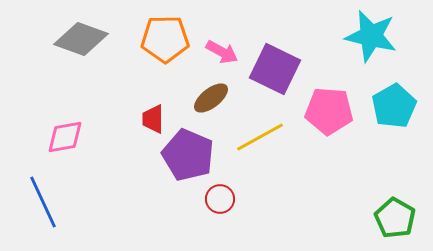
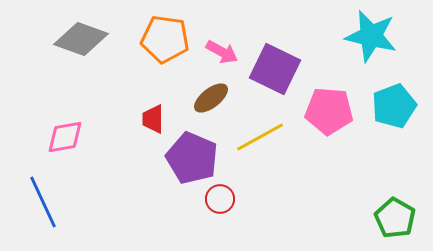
orange pentagon: rotated 9 degrees clockwise
cyan pentagon: rotated 9 degrees clockwise
purple pentagon: moved 4 px right, 3 px down
